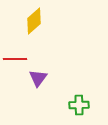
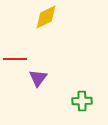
yellow diamond: moved 12 px right, 4 px up; rotated 16 degrees clockwise
green cross: moved 3 px right, 4 px up
